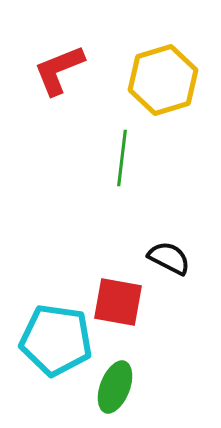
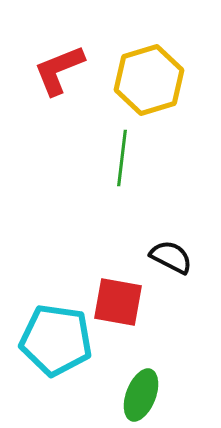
yellow hexagon: moved 14 px left
black semicircle: moved 2 px right, 1 px up
green ellipse: moved 26 px right, 8 px down
